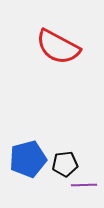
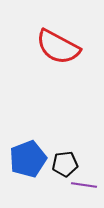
blue pentagon: rotated 6 degrees counterclockwise
purple line: rotated 10 degrees clockwise
